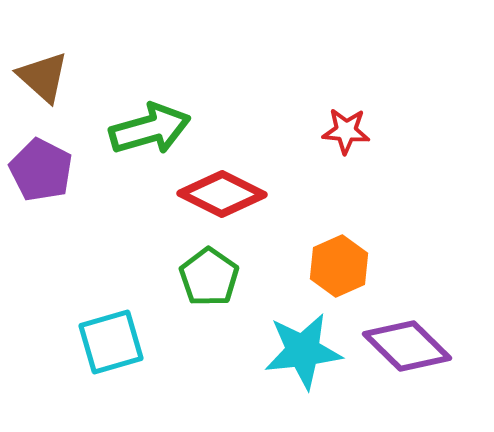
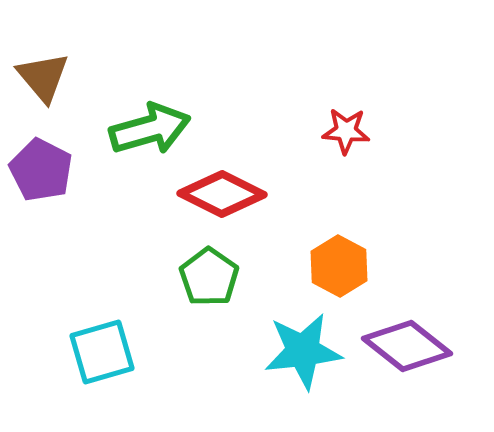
brown triangle: rotated 8 degrees clockwise
orange hexagon: rotated 8 degrees counterclockwise
cyan square: moved 9 px left, 10 px down
purple diamond: rotated 6 degrees counterclockwise
